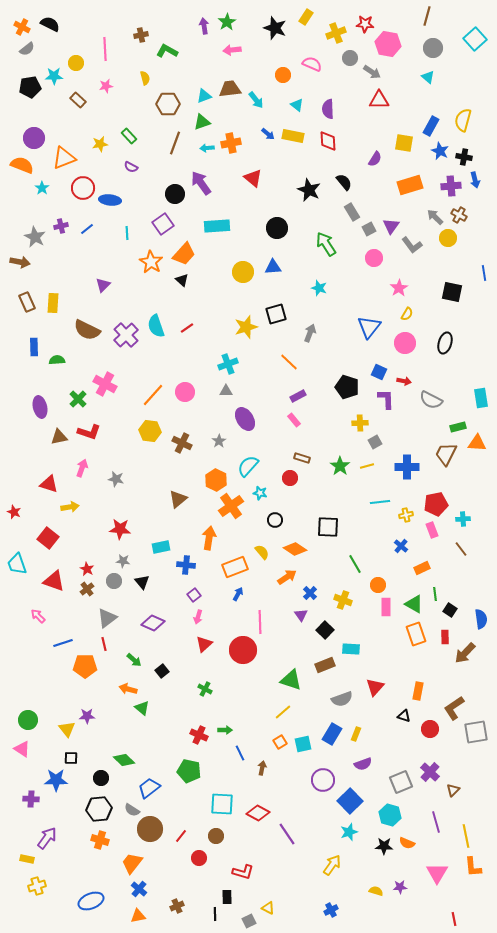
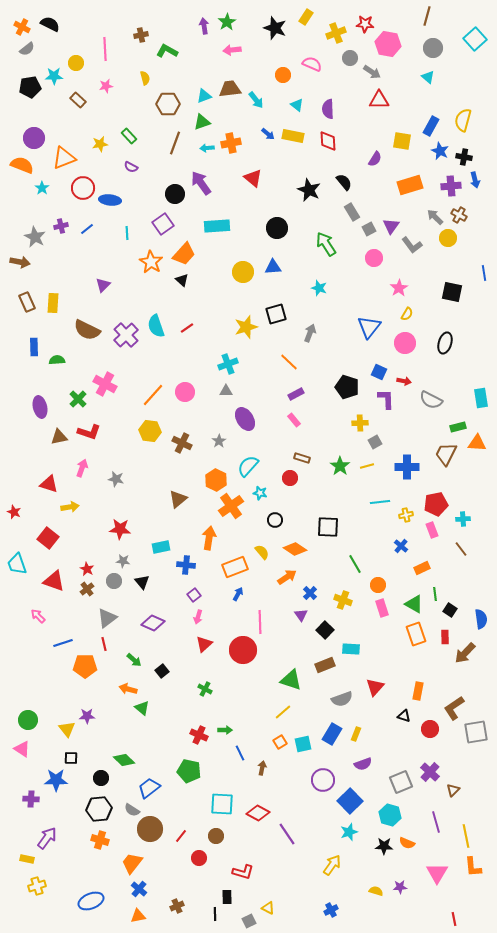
yellow square at (404, 143): moved 2 px left, 2 px up
purple rectangle at (298, 396): moved 2 px left, 2 px up
pink rectangle at (386, 607): moved 4 px left, 1 px down; rotated 18 degrees counterclockwise
